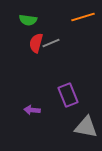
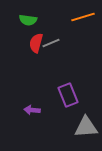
gray triangle: rotated 15 degrees counterclockwise
